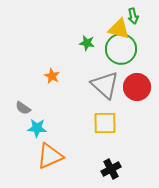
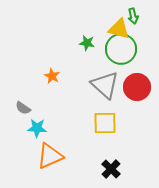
black cross: rotated 18 degrees counterclockwise
